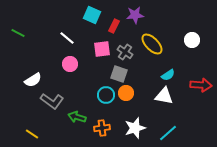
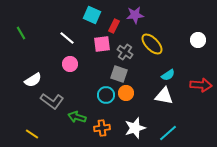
green line: moved 3 px right; rotated 32 degrees clockwise
white circle: moved 6 px right
pink square: moved 5 px up
